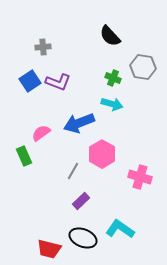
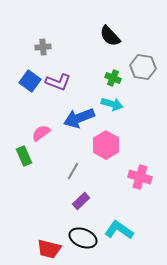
blue square: rotated 20 degrees counterclockwise
blue arrow: moved 5 px up
pink hexagon: moved 4 px right, 9 px up
cyan L-shape: moved 1 px left, 1 px down
